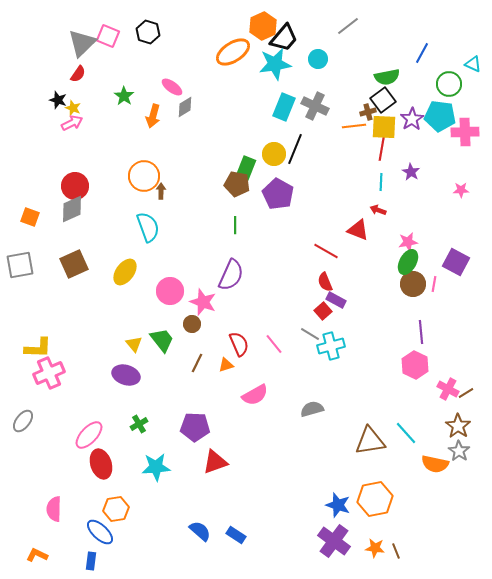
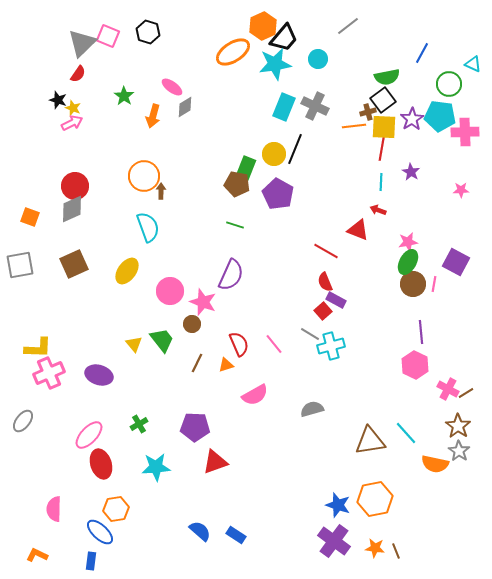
green line at (235, 225): rotated 72 degrees counterclockwise
yellow ellipse at (125, 272): moved 2 px right, 1 px up
purple ellipse at (126, 375): moved 27 px left
